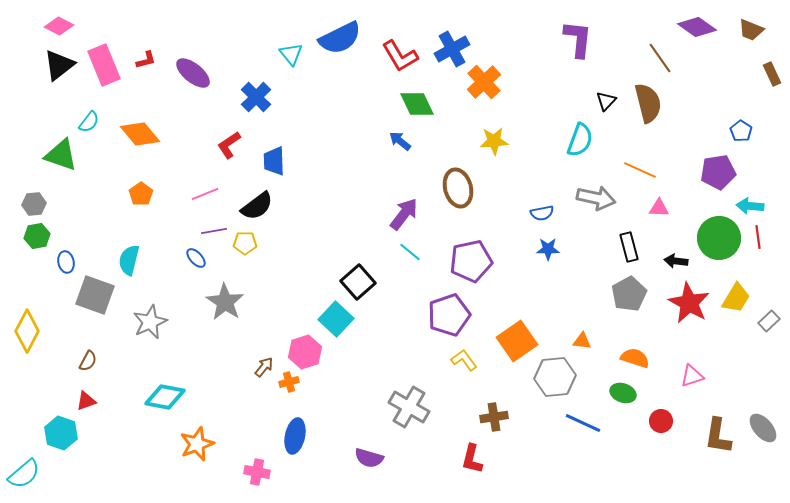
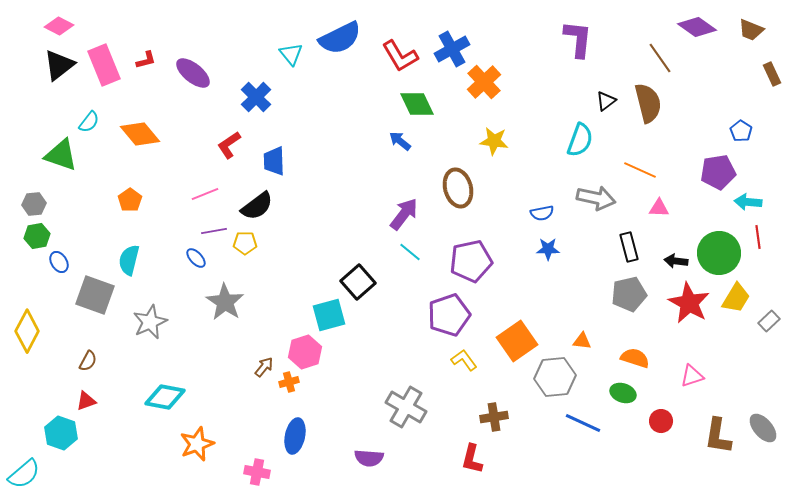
black triangle at (606, 101): rotated 10 degrees clockwise
yellow star at (494, 141): rotated 12 degrees clockwise
orange pentagon at (141, 194): moved 11 px left, 6 px down
cyan arrow at (750, 206): moved 2 px left, 4 px up
green circle at (719, 238): moved 15 px down
blue ellipse at (66, 262): moved 7 px left; rotated 20 degrees counterclockwise
gray pentagon at (629, 294): rotated 16 degrees clockwise
cyan square at (336, 319): moved 7 px left, 4 px up; rotated 32 degrees clockwise
gray cross at (409, 407): moved 3 px left
purple semicircle at (369, 458): rotated 12 degrees counterclockwise
